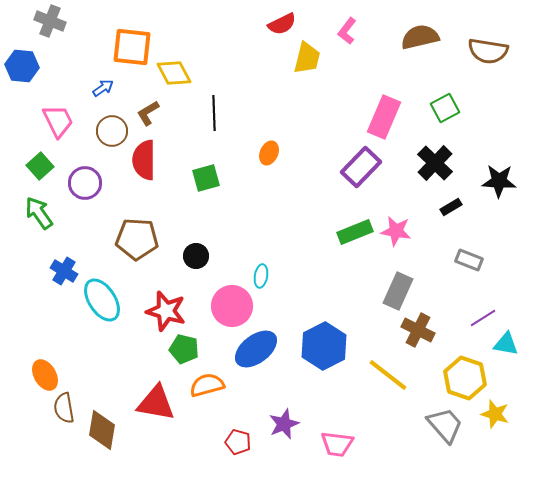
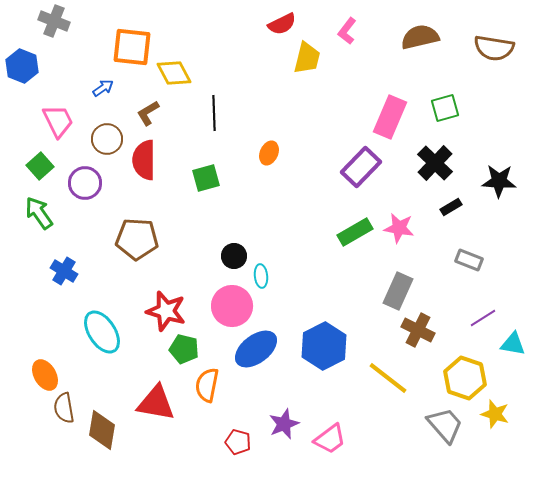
gray cross at (50, 21): moved 4 px right
brown semicircle at (488, 51): moved 6 px right, 3 px up
blue hexagon at (22, 66): rotated 16 degrees clockwise
green square at (445, 108): rotated 12 degrees clockwise
pink rectangle at (384, 117): moved 6 px right
brown circle at (112, 131): moved 5 px left, 8 px down
pink star at (396, 231): moved 3 px right, 3 px up
green rectangle at (355, 232): rotated 8 degrees counterclockwise
black circle at (196, 256): moved 38 px right
cyan ellipse at (261, 276): rotated 15 degrees counterclockwise
cyan ellipse at (102, 300): moved 32 px down
cyan triangle at (506, 344): moved 7 px right
yellow line at (388, 375): moved 3 px down
orange semicircle at (207, 385): rotated 64 degrees counterclockwise
pink trapezoid at (337, 444): moved 7 px left, 5 px up; rotated 44 degrees counterclockwise
